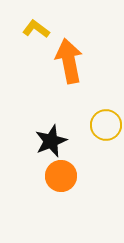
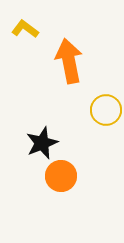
yellow L-shape: moved 11 px left
yellow circle: moved 15 px up
black star: moved 9 px left, 2 px down
